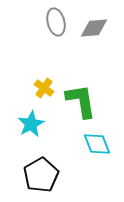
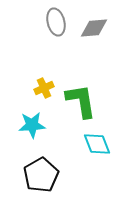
yellow cross: rotated 30 degrees clockwise
cyan star: moved 1 px right, 1 px down; rotated 24 degrees clockwise
